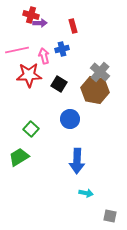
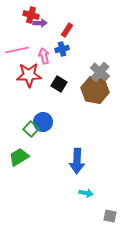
red rectangle: moved 6 px left, 4 px down; rotated 48 degrees clockwise
blue circle: moved 27 px left, 3 px down
